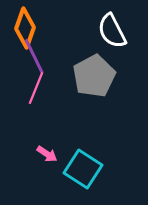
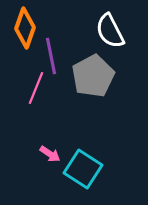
white semicircle: moved 2 px left
purple line: moved 17 px right; rotated 15 degrees clockwise
gray pentagon: moved 1 px left
pink arrow: moved 3 px right
